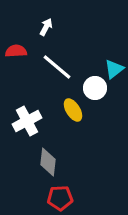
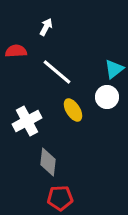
white line: moved 5 px down
white circle: moved 12 px right, 9 px down
